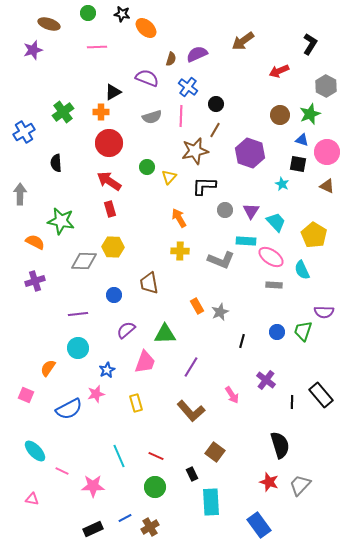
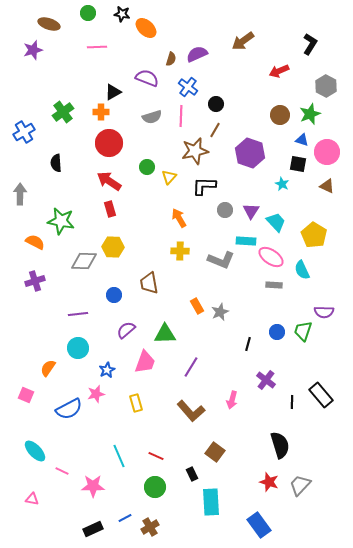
black line at (242, 341): moved 6 px right, 3 px down
pink arrow at (232, 395): moved 5 px down; rotated 48 degrees clockwise
